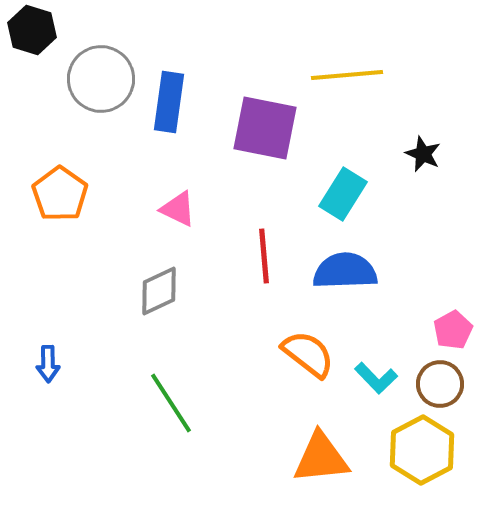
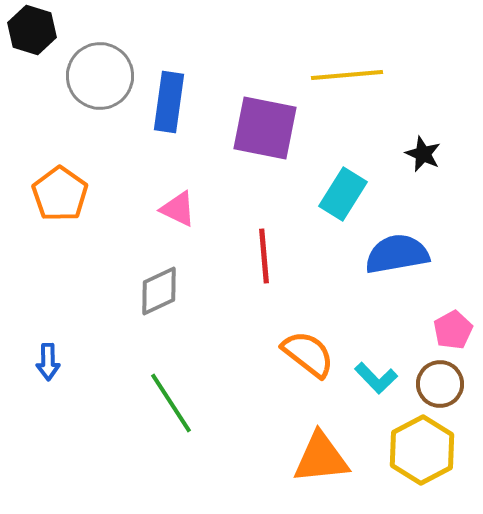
gray circle: moved 1 px left, 3 px up
blue semicircle: moved 52 px right, 17 px up; rotated 8 degrees counterclockwise
blue arrow: moved 2 px up
